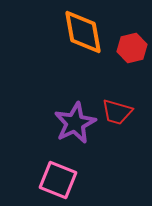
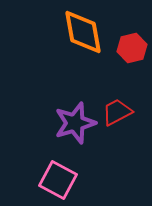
red trapezoid: rotated 136 degrees clockwise
purple star: rotated 9 degrees clockwise
pink square: rotated 6 degrees clockwise
